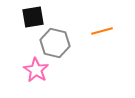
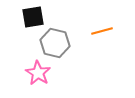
pink star: moved 2 px right, 3 px down
